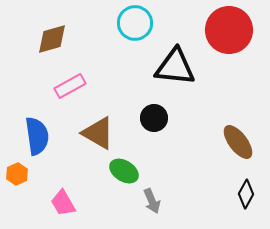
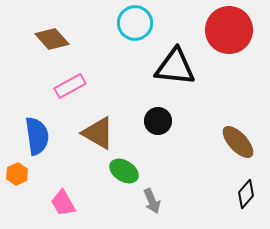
brown diamond: rotated 64 degrees clockwise
black circle: moved 4 px right, 3 px down
brown ellipse: rotated 6 degrees counterclockwise
black diamond: rotated 12 degrees clockwise
